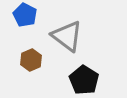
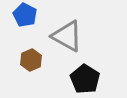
gray triangle: rotated 8 degrees counterclockwise
black pentagon: moved 1 px right, 1 px up
